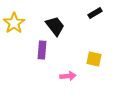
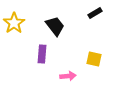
purple rectangle: moved 4 px down
